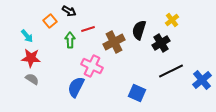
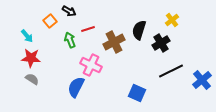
green arrow: rotated 21 degrees counterclockwise
pink cross: moved 1 px left, 1 px up
